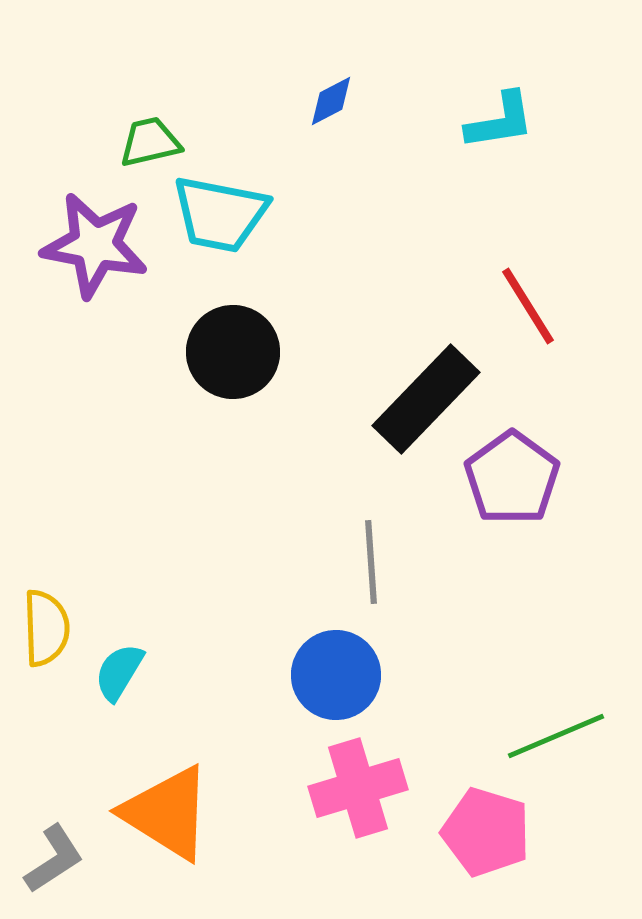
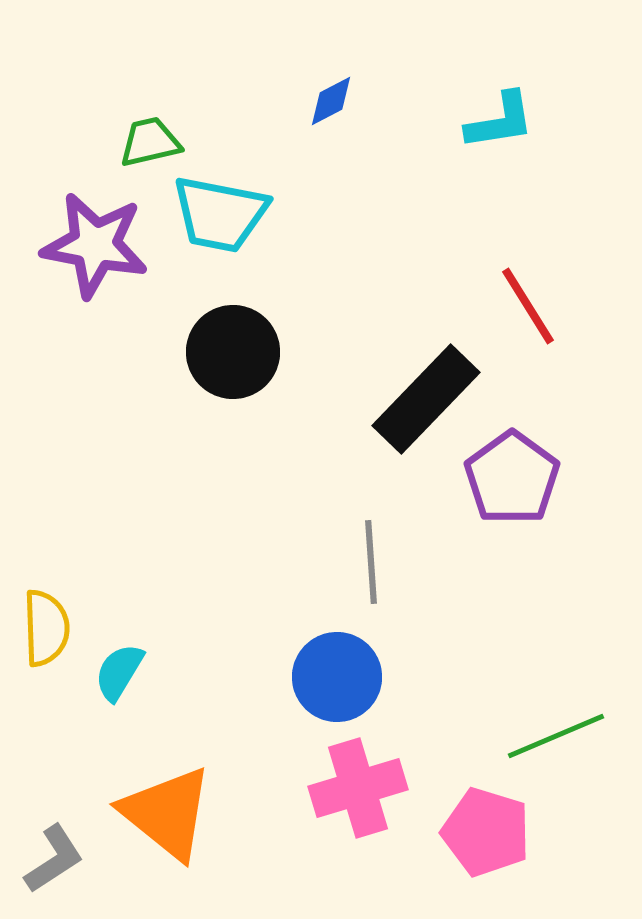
blue circle: moved 1 px right, 2 px down
orange triangle: rotated 7 degrees clockwise
